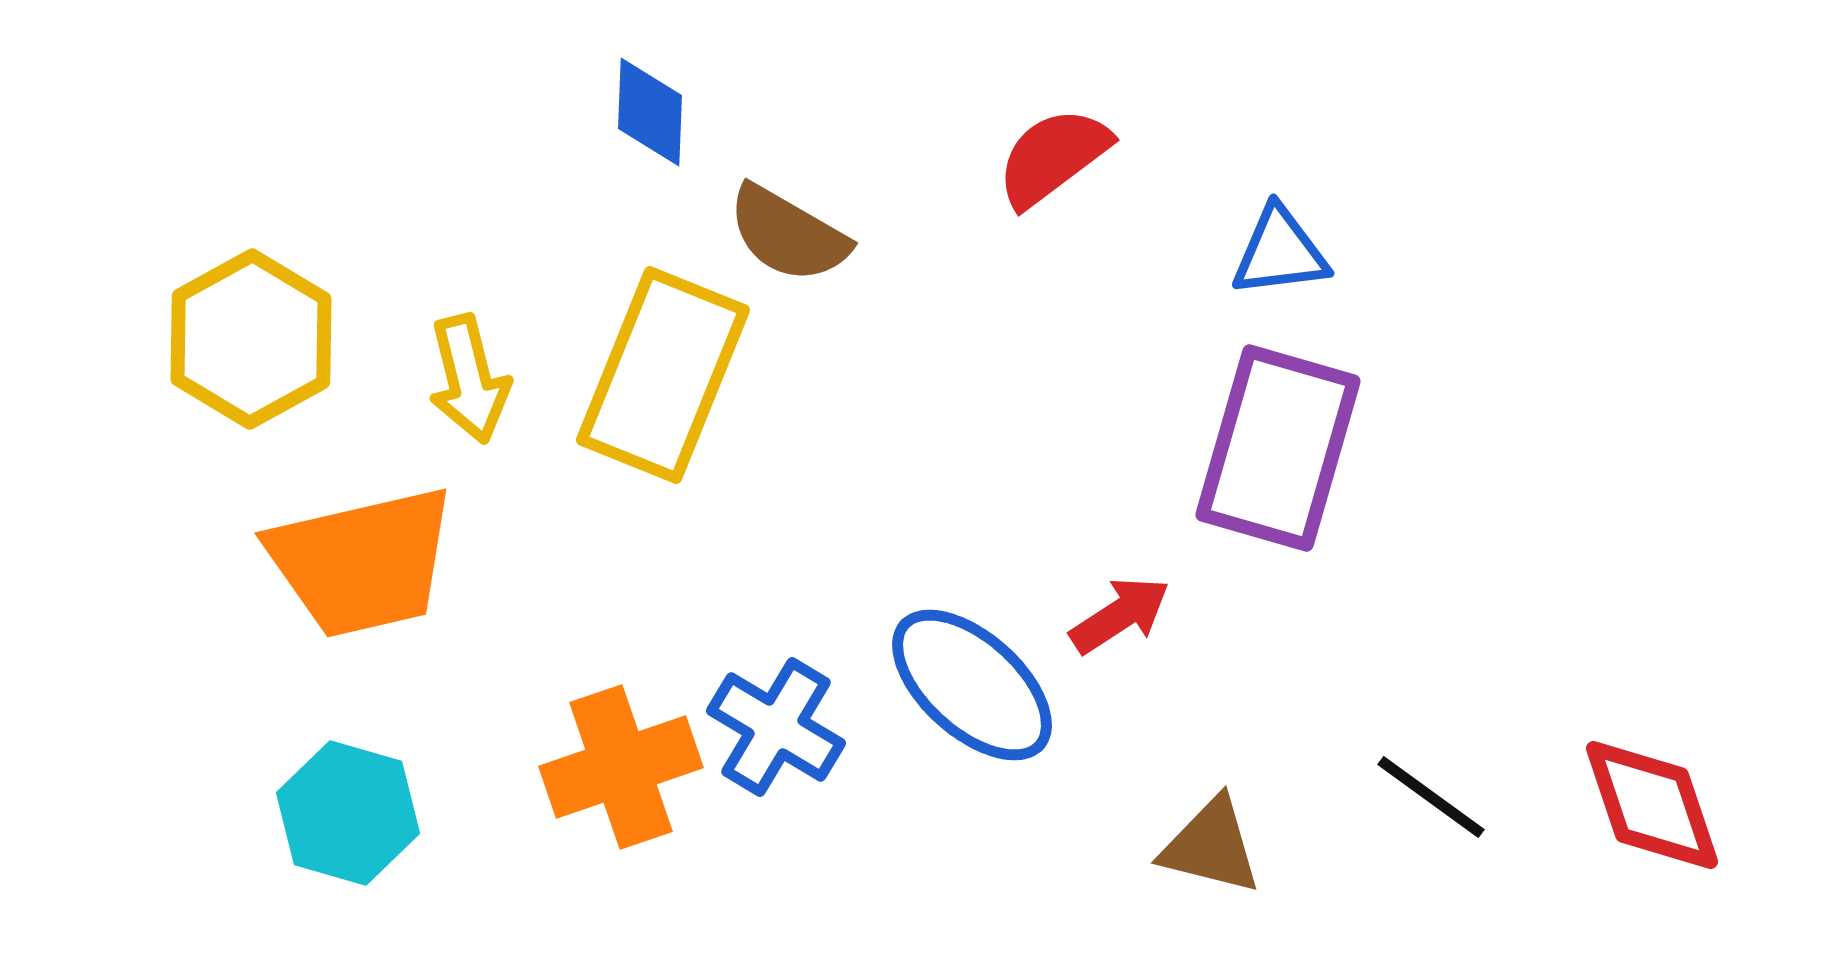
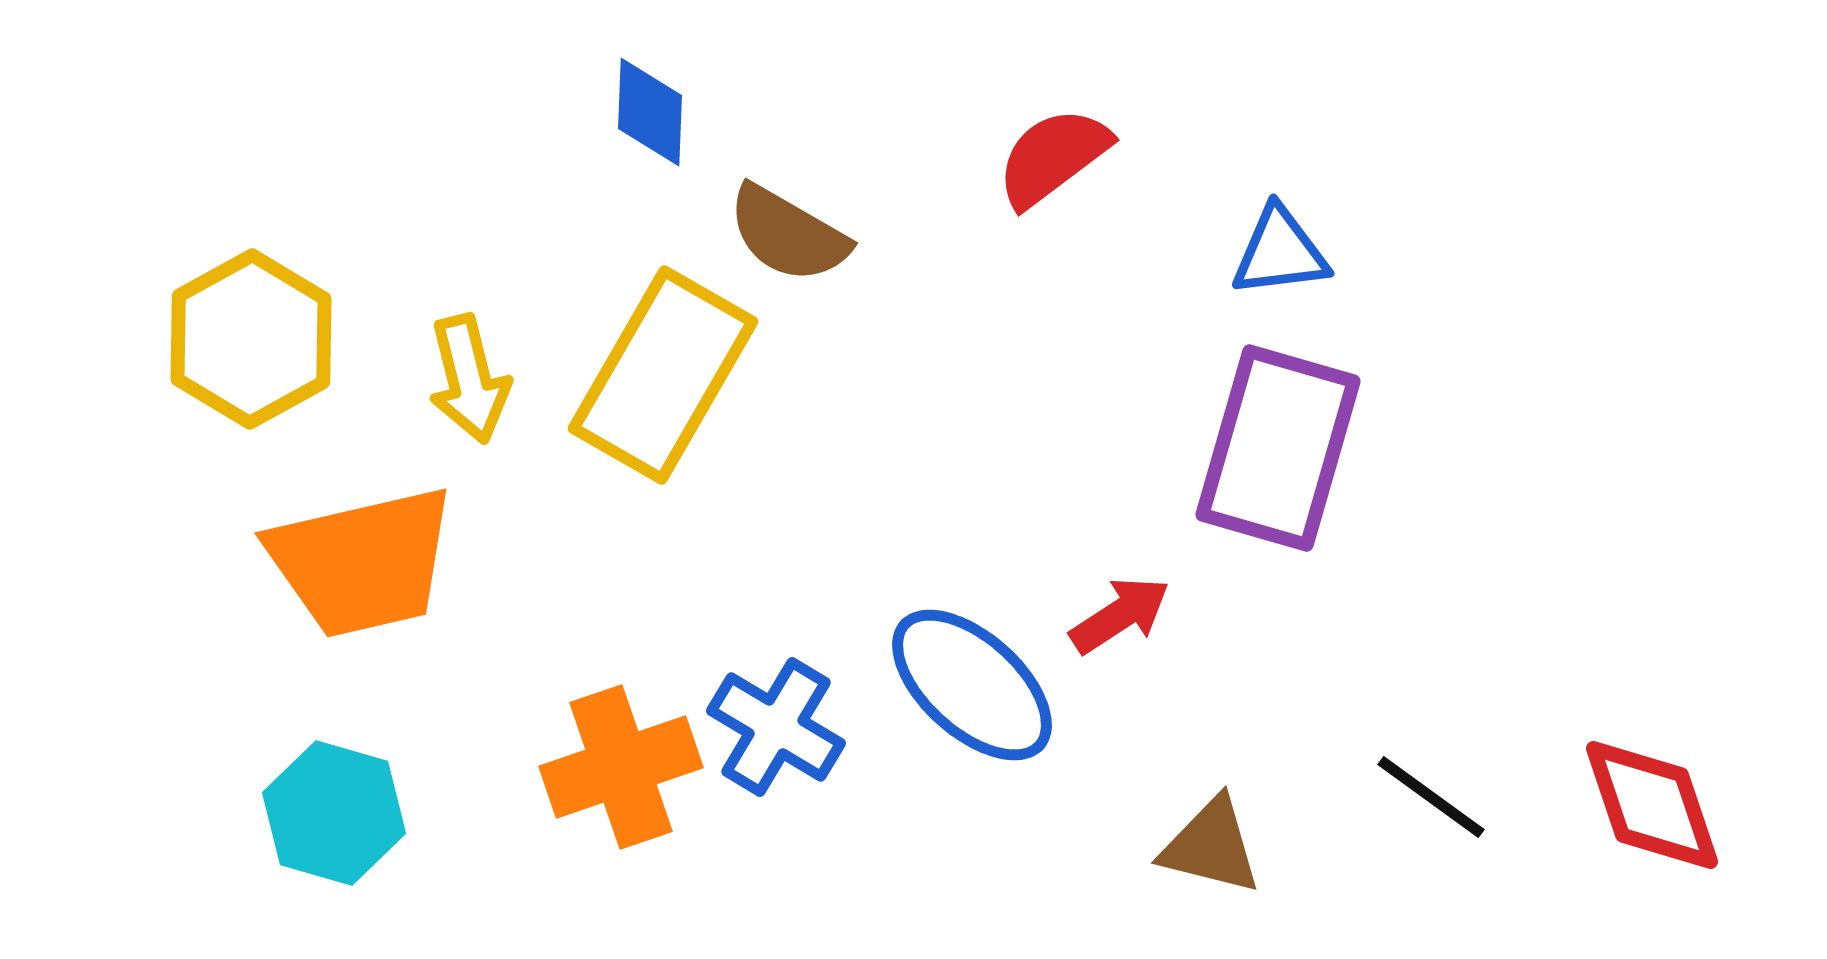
yellow rectangle: rotated 8 degrees clockwise
cyan hexagon: moved 14 px left
